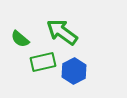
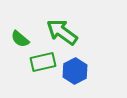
blue hexagon: moved 1 px right
